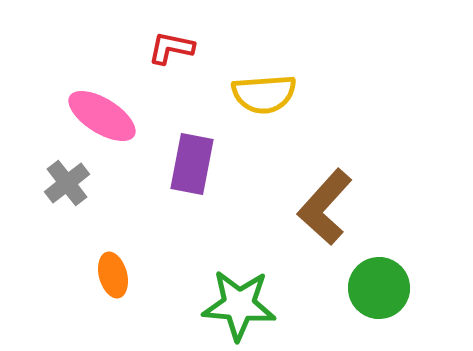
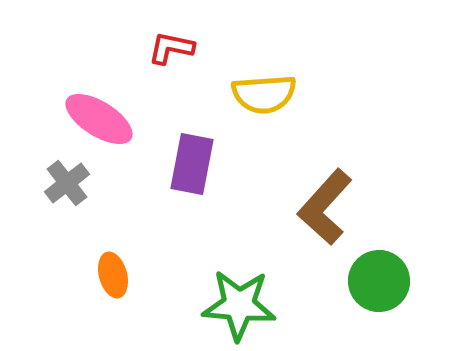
pink ellipse: moved 3 px left, 3 px down
green circle: moved 7 px up
